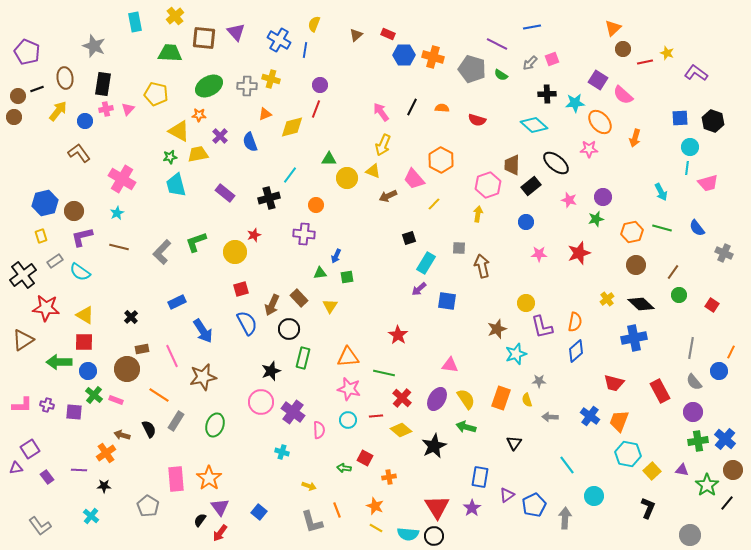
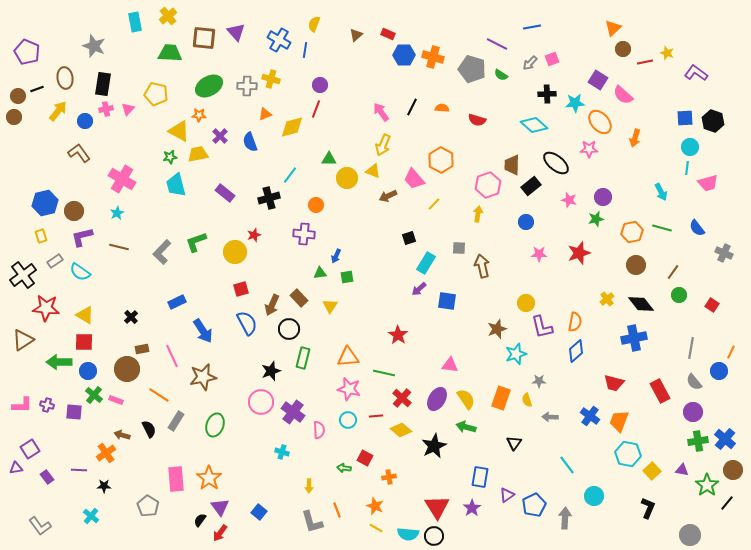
yellow cross at (175, 16): moved 7 px left
blue square at (680, 118): moved 5 px right
black diamond at (641, 304): rotated 8 degrees clockwise
yellow arrow at (309, 486): rotated 72 degrees clockwise
